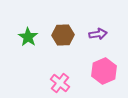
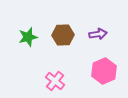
green star: rotated 24 degrees clockwise
pink cross: moved 5 px left, 2 px up
